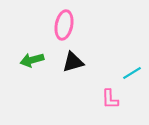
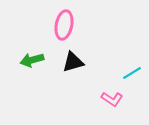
pink L-shape: moved 2 px right; rotated 55 degrees counterclockwise
